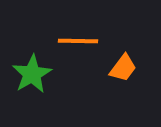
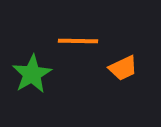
orange trapezoid: rotated 28 degrees clockwise
